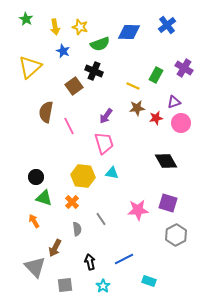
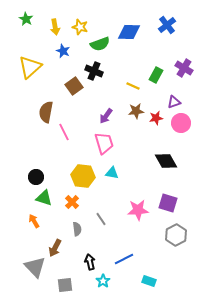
brown star: moved 1 px left, 3 px down
pink line: moved 5 px left, 6 px down
cyan star: moved 5 px up
